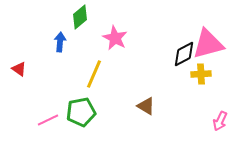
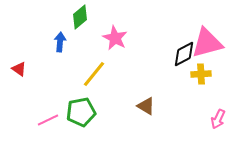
pink triangle: moved 1 px left, 1 px up
yellow line: rotated 16 degrees clockwise
pink arrow: moved 2 px left, 2 px up
